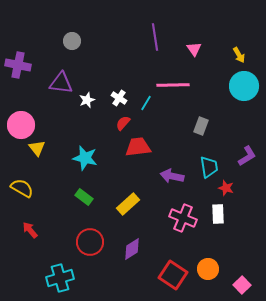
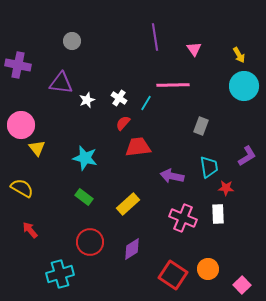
red star: rotated 14 degrees counterclockwise
cyan cross: moved 4 px up
